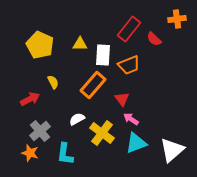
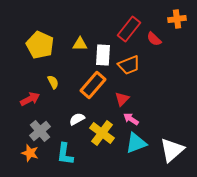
red triangle: rotated 21 degrees clockwise
